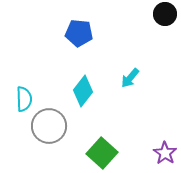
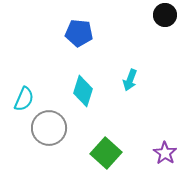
black circle: moved 1 px down
cyan arrow: moved 2 px down; rotated 20 degrees counterclockwise
cyan diamond: rotated 20 degrees counterclockwise
cyan semicircle: rotated 25 degrees clockwise
gray circle: moved 2 px down
green square: moved 4 px right
